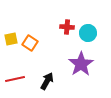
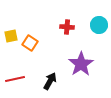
cyan circle: moved 11 px right, 8 px up
yellow square: moved 3 px up
black arrow: moved 3 px right
